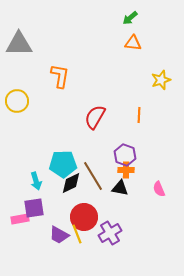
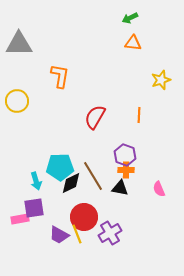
green arrow: rotated 14 degrees clockwise
cyan pentagon: moved 3 px left, 3 px down
